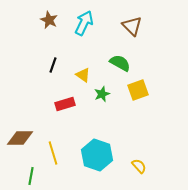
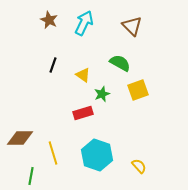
red rectangle: moved 18 px right, 9 px down
